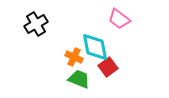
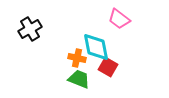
black cross: moved 6 px left, 5 px down
cyan diamond: moved 1 px right
orange cross: moved 3 px right, 1 px down; rotated 12 degrees counterclockwise
red square: rotated 24 degrees counterclockwise
